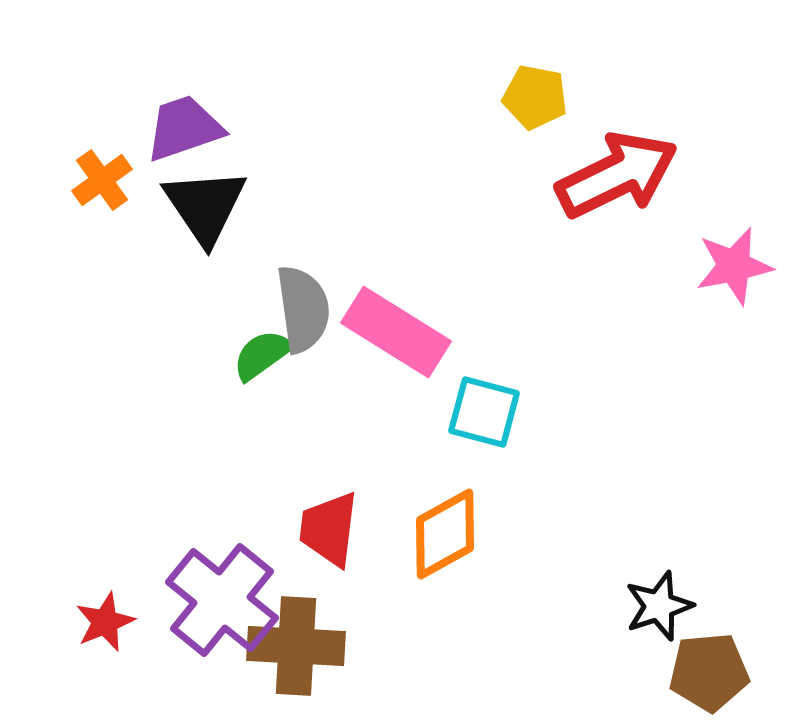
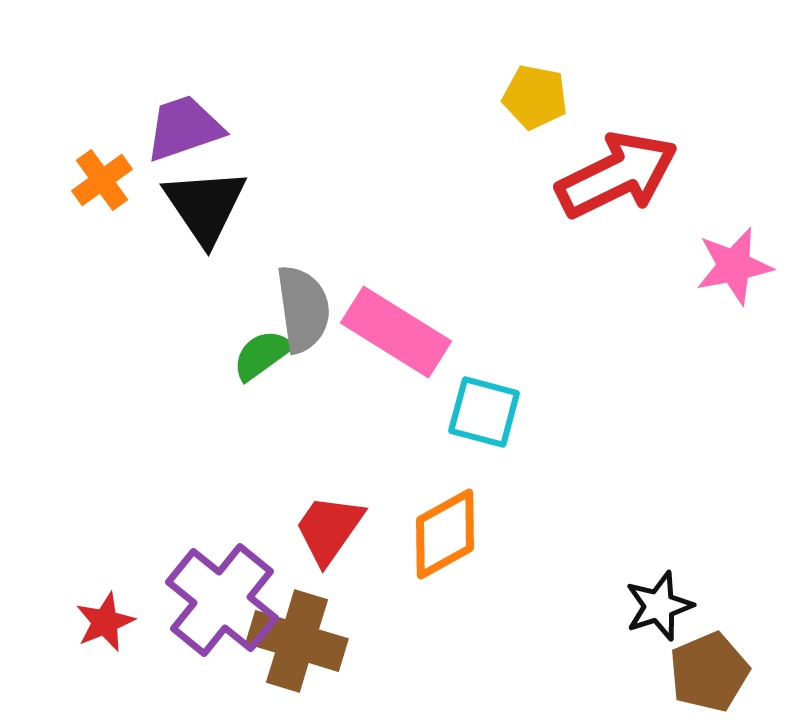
red trapezoid: rotated 28 degrees clockwise
brown cross: moved 1 px right, 5 px up; rotated 14 degrees clockwise
brown pentagon: rotated 18 degrees counterclockwise
